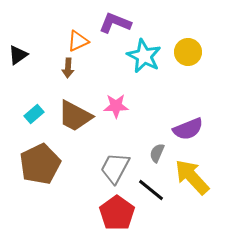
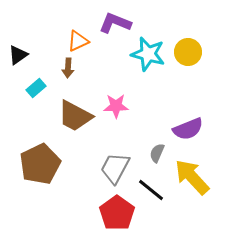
cyan star: moved 4 px right, 2 px up; rotated 12 degrees counterclockwise
cyan rectangle: moved 2 px right, 26 px up
